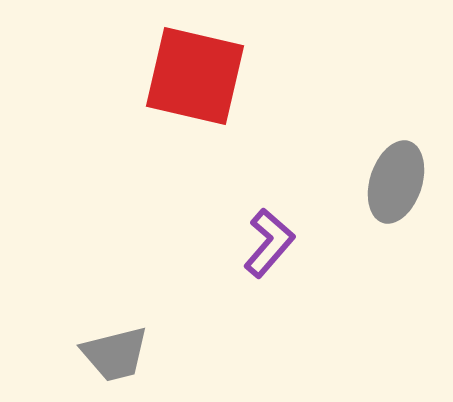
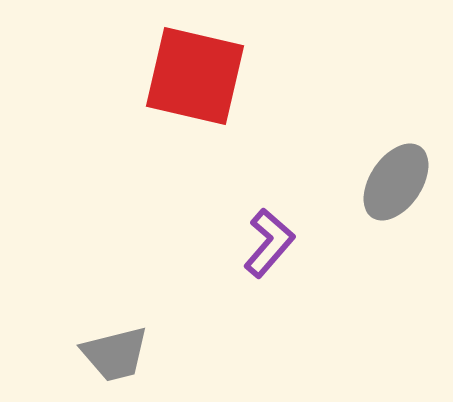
gray ellipse: rotated 16 degrees clockwise
